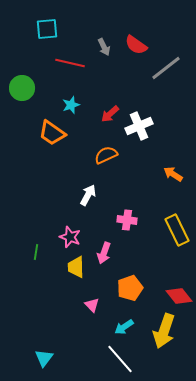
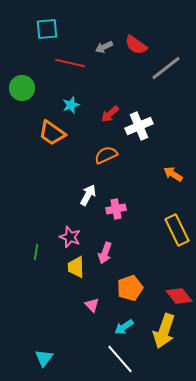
gray arrow: rotated 90 degrees clockwise
pink cross: moved 11 px left, 11 px up; rotated 18 degrees counterclockwise
pink arrow: moved 1 px right
